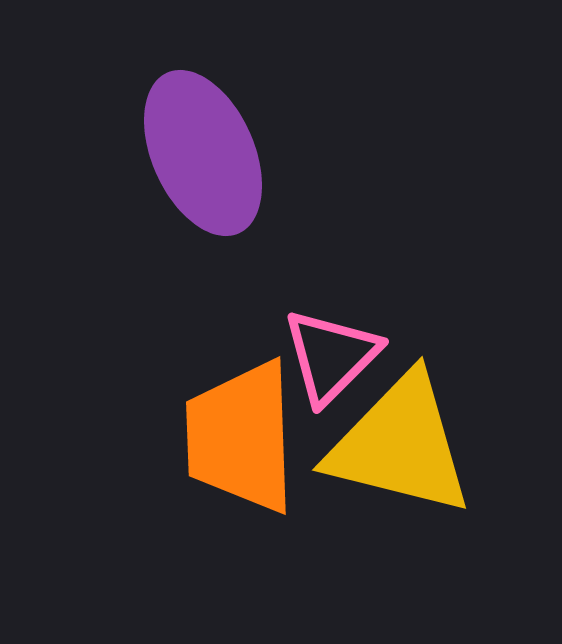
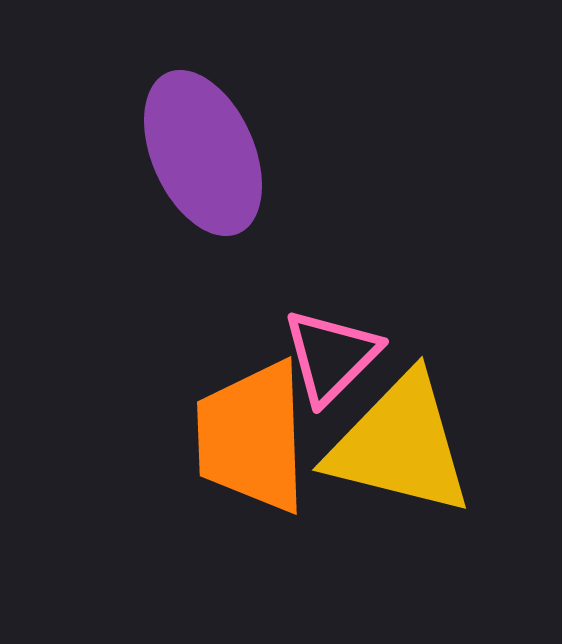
orange trapezoid: moved 11 px right
